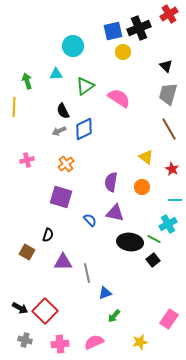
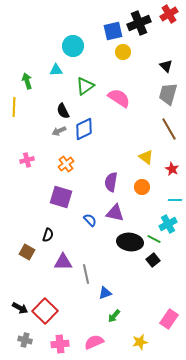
black cross at (139, 28): moved 5 px up
cyan triangle at (56, 74): moved 4 px up
gray line at (87, 273): moved 1 px left, 1 px down
